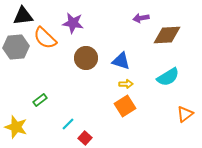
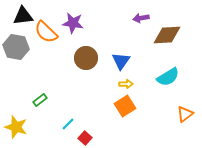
orange semicircle: moved 1 px right, 6 px up
gray hexagon: rotated 15 degrees clockwise
blue triangle: rotated 48 degrees clockwise
